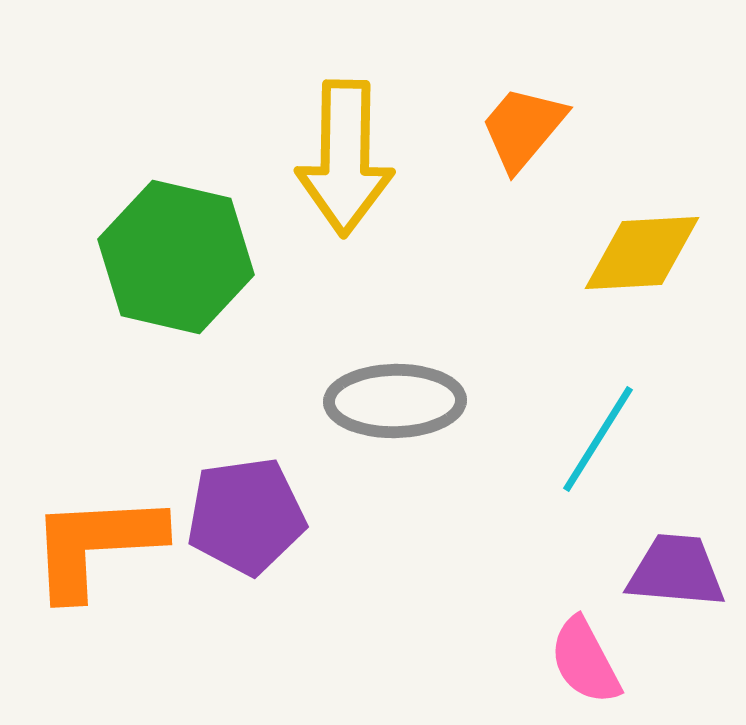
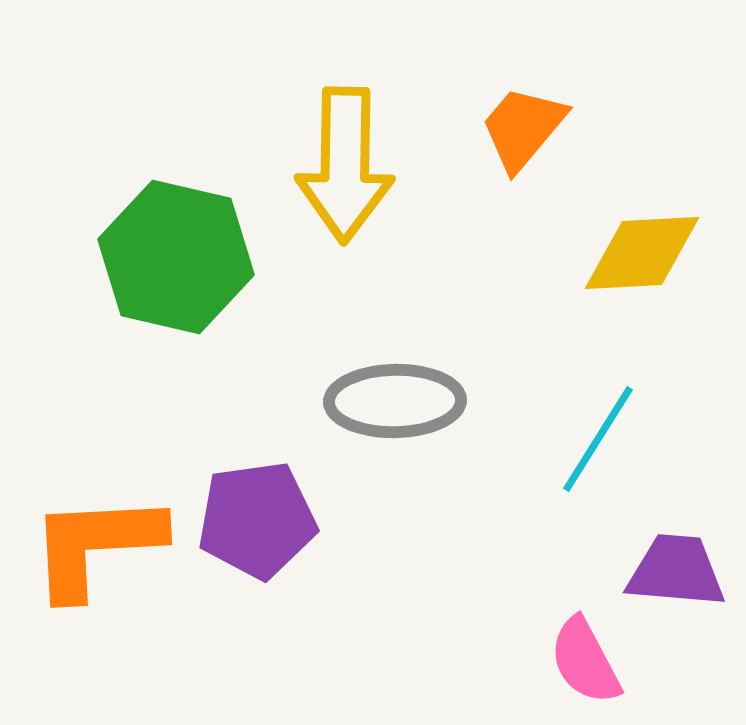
yellow arrow: moved 7 px down
purple pentagon: moved 11 px right, 4 px down
